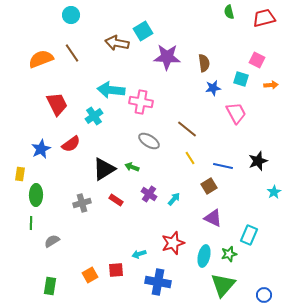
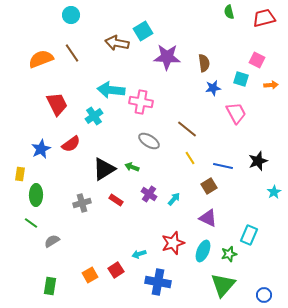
purple triangle at (213, 218): moved 5 px left
green line at (31, 223): rotated 56 degrees counterclockwise
cyan ellipse at (204, 256): moved 1 px left, 5 px up; rotated 10 degrees clockwise
red square at (116, 270): rotated 28 degrees counterclockwise
